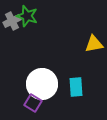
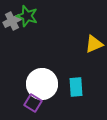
yellow triangle: rotated 12 degrees counterclockwise
